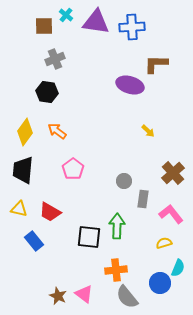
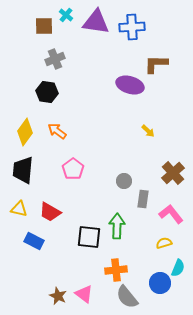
blue rectangle: rotated 24 degrees counterclockwise
